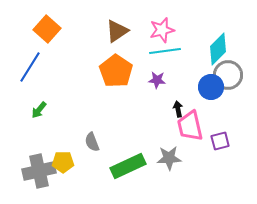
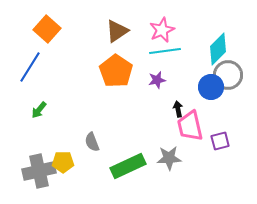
pink star: rotated 10 degrees counterclockwise
purple star: rotated 18 degrees counterclockwise
